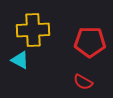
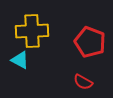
yellow cross: moved 1 px left, 1 px down
red pentagon: rotated 20 degrees clockwise
